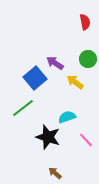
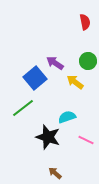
green circle: moved 2 px down
pink line: rotated 21 degrees counterclockwise
